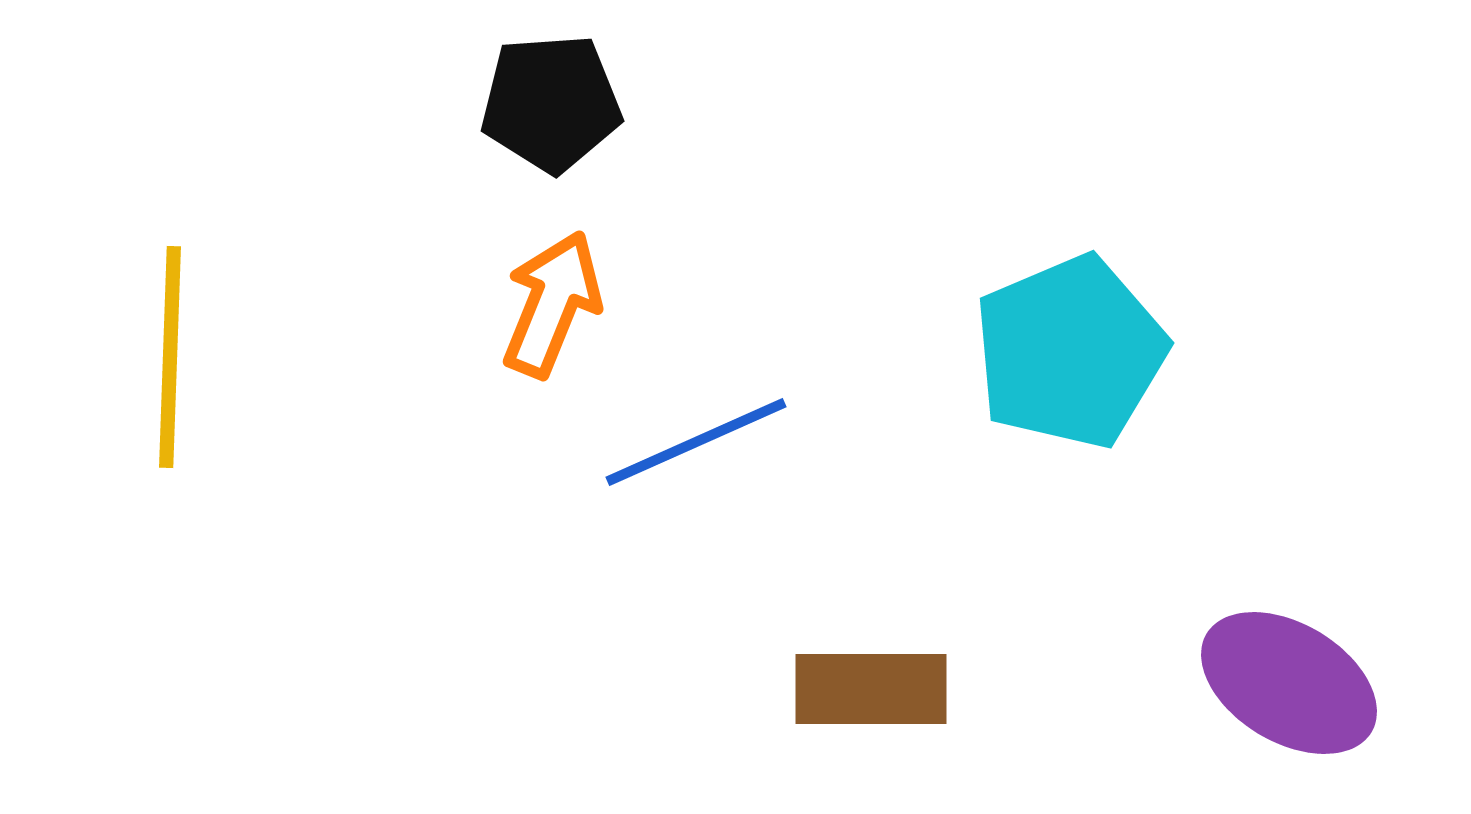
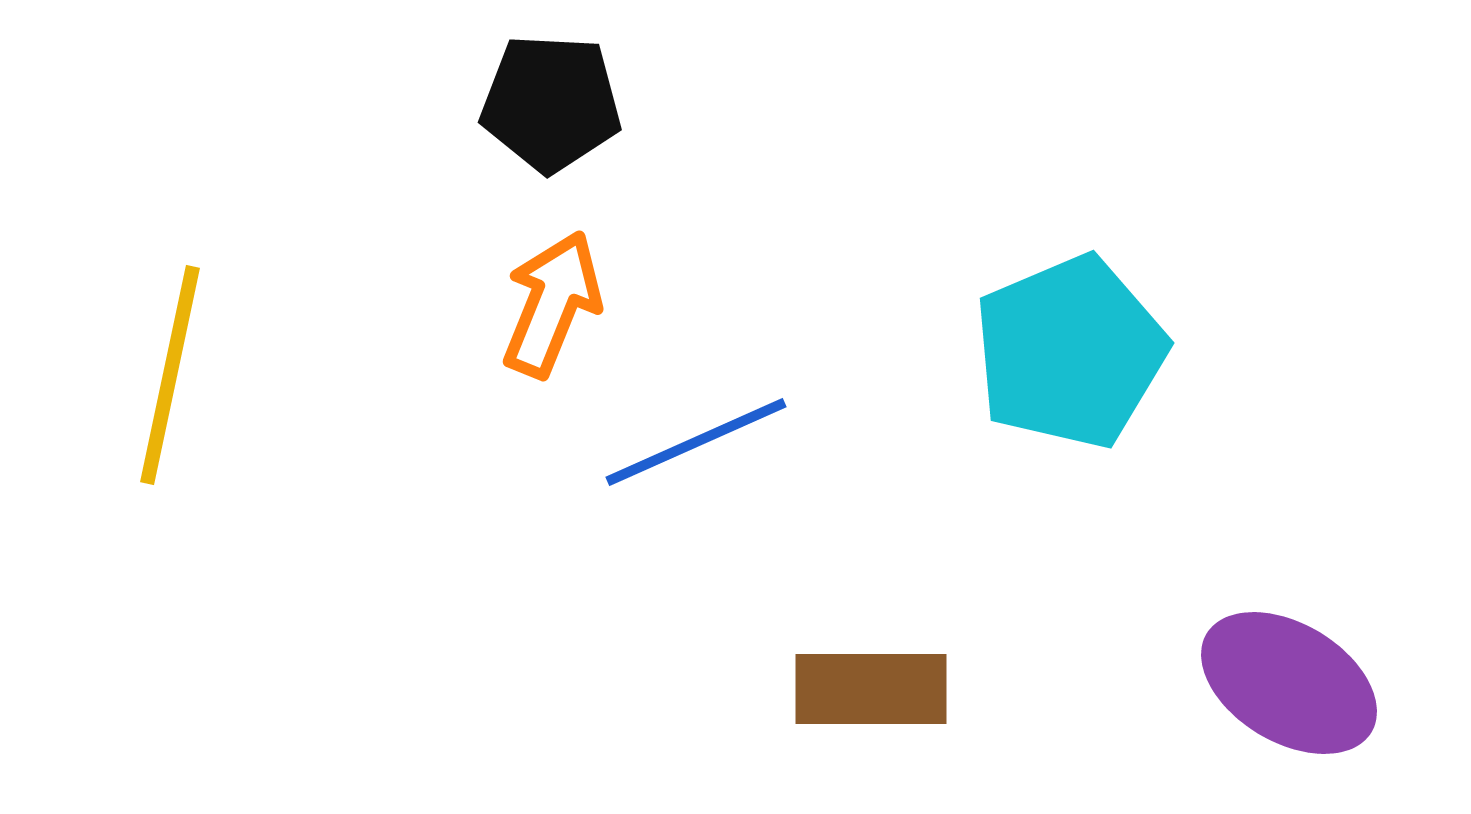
black pentagon: rotated 7 degrees clockwise
yellow line: moved 18 px down; rotated 10 degrees clockwise
